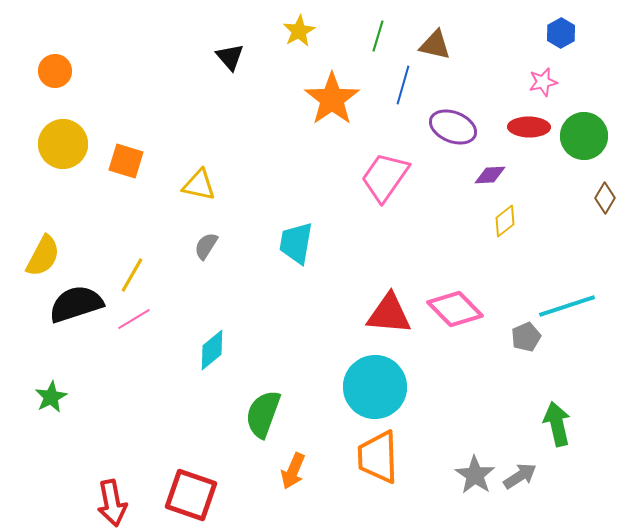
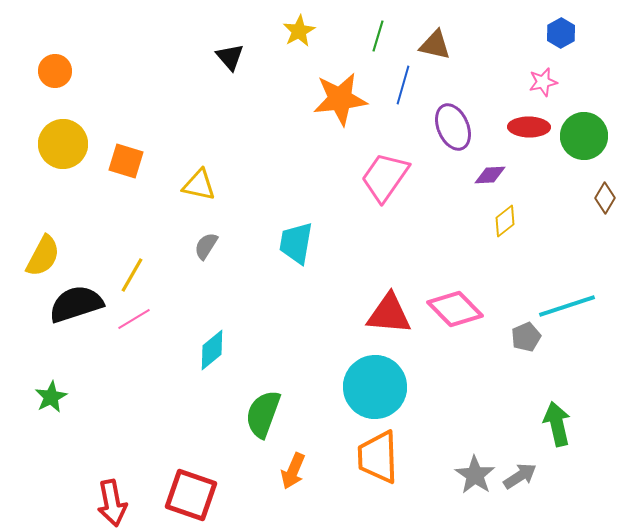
orange star: moved 8 px right; rotated 28 degrees clockwise
purple ellipse: rotated 45 degrees clockwise
